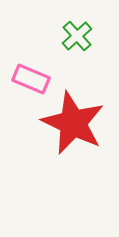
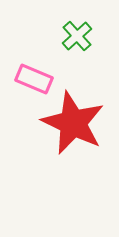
pink rectangle: moved 3 px right
